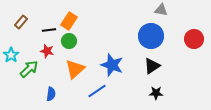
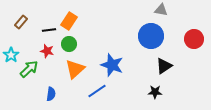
green circle: moved 3 px down
black triangle: moved 12 px right
black star: moved 1 px left, 1 px up
